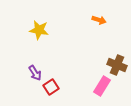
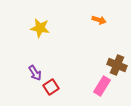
yellow star: moved 1 px right, 2 px up
